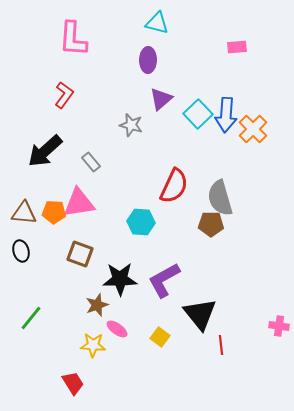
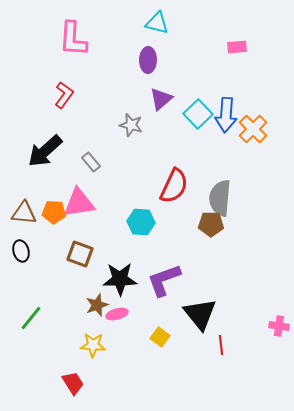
gray semicircle: rotated 21 degrees clockwise
purple L-shape: rotated 9 degrees clockwise
pink ellipse: moved 15 px up; rotated 50 degrees counterclockwise
